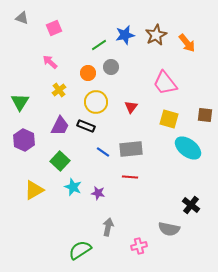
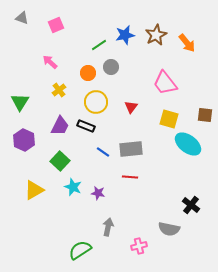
pink square: moved 2 px right, 3 px up
cyan ellipse: moved 4 px up
